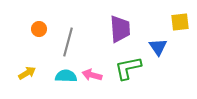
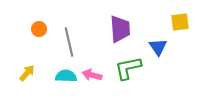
gray line: moved 1 px right; rotated 28 degrees counterclockwise
yellow arrow: rotated 18 degrees counterclockwise
